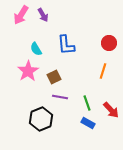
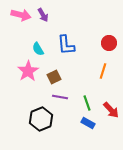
pink arrow: rotated 108 degrees counterclockwise
cyan semicircle: moved 2 px right
